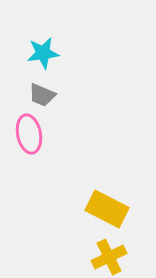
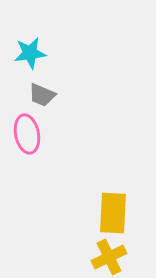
cyan star: moved 13 px left
pink ellipse: moved 2 px left
yellow rectangle: moved 6 px right, 4 px down; rotated 66 degrees clockwise
